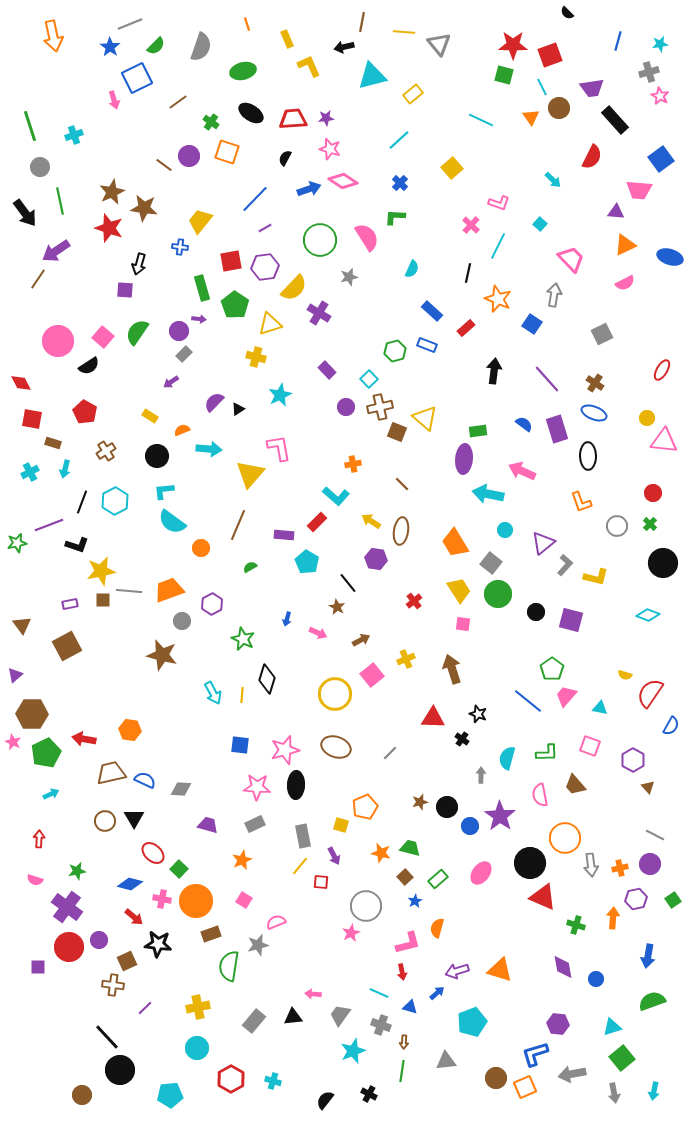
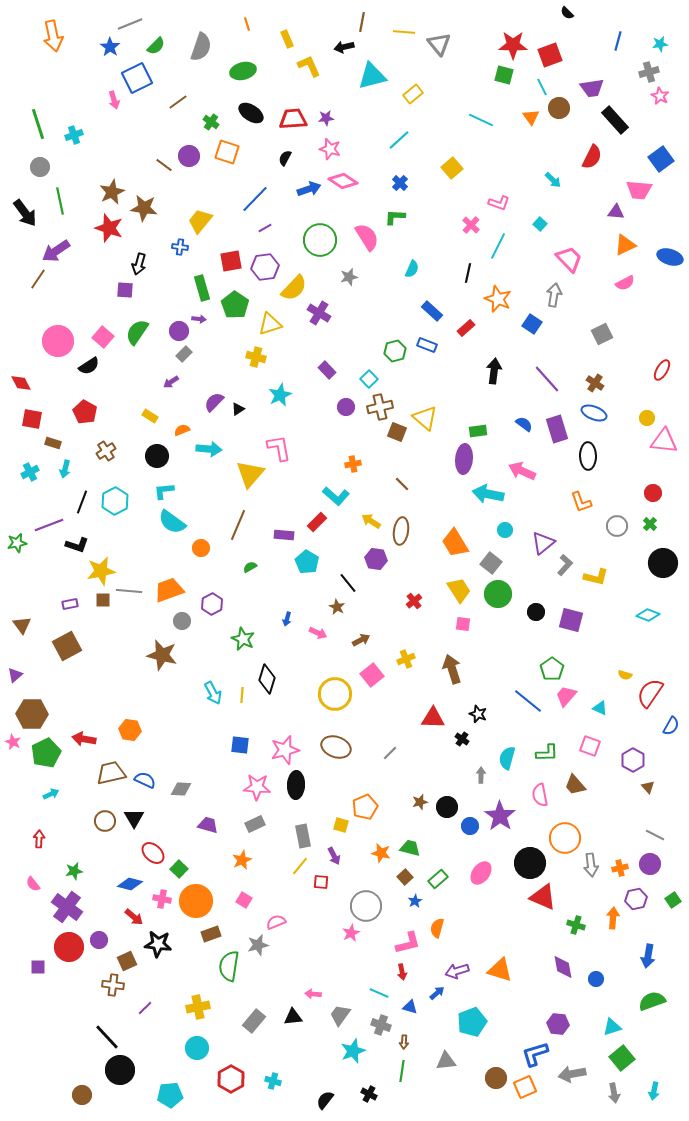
green line at (30, 126): moved 8 px right, 2 px up
pink trapezoid at (571, 259): moved 2 px left
cyan triangle at (600, 708): rotated 14 degrees clockwise
green star at (77, 871): moved 3 px left
pink semicircle at (35, 880): moved 2 px left, 4 px down; rotated 35 degrees clockwise
